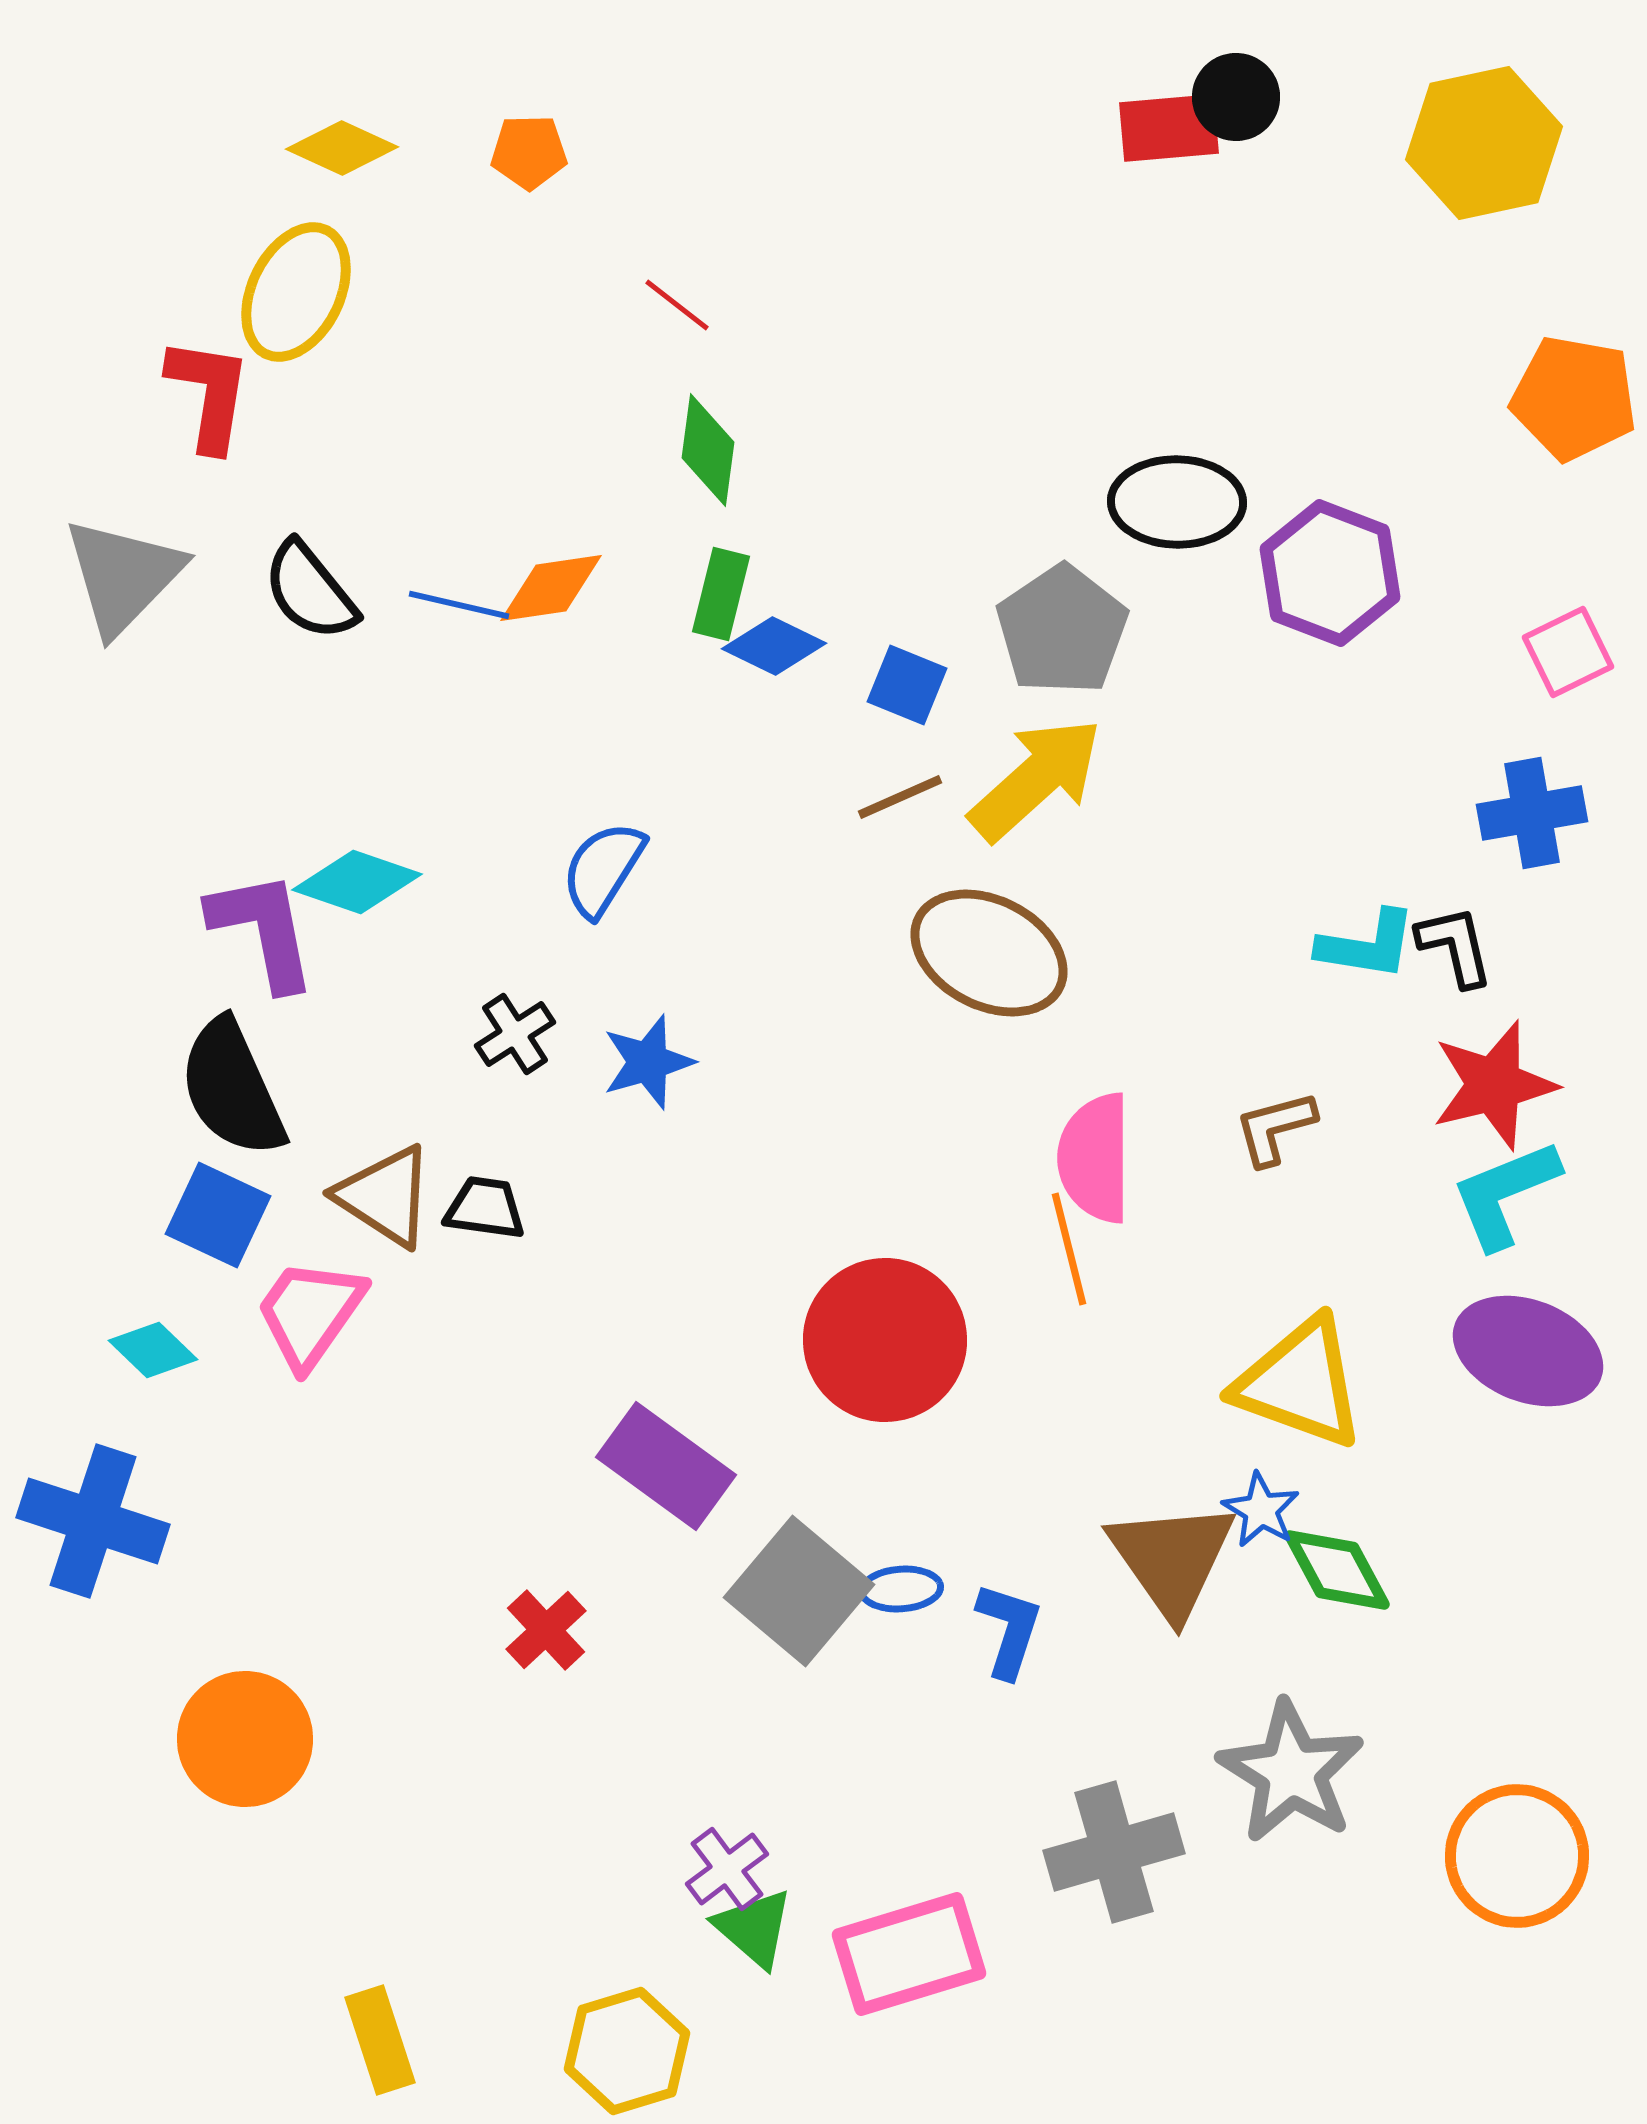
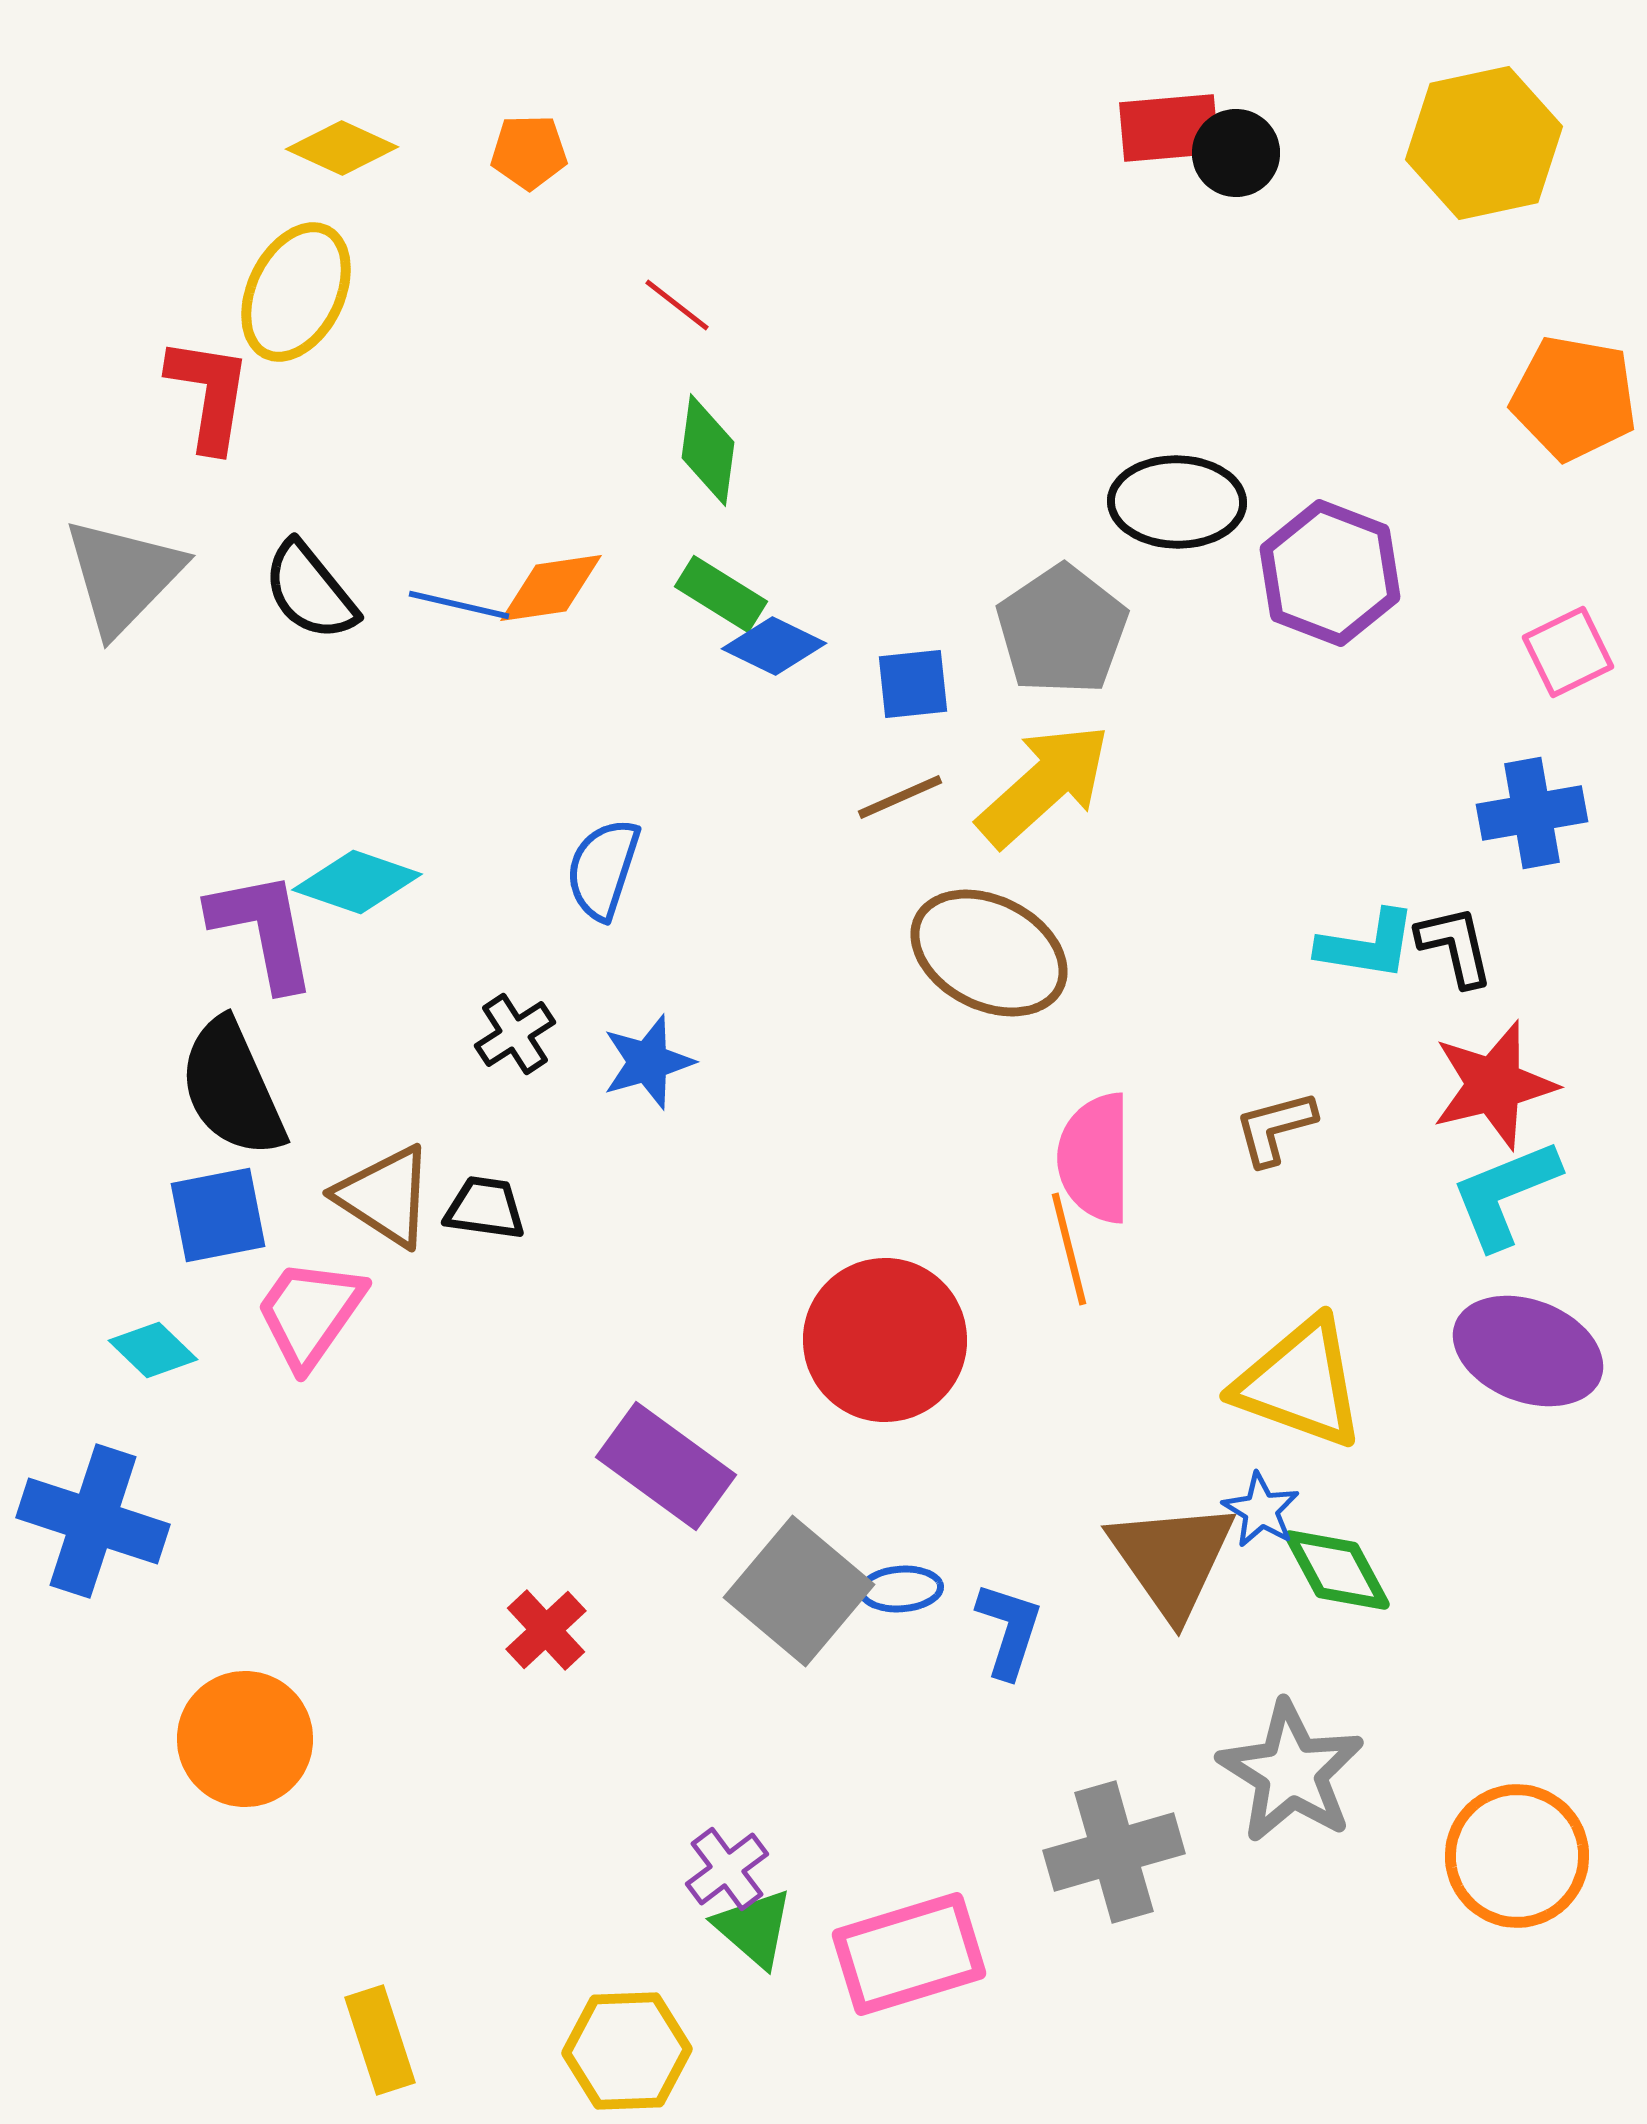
black circle at (1236, 97): moved 56 px down
green rectangle at (721, 594): rotated 72 degrees counterclockwise
blue square at (907, 685): moved 6 px right, 1 px up; rotated 28 degrees counterclockwise
yellow arrow at (1036, 779): moved 8 px right, 6 px down
blue semicircle at (603, 869): rotated 14 degrees counterclockwise
blue square at (218, 1215): rotated 36 degrees counterclockwise
yellow hexagon at (627, 2051): rotated 15 degrees clockwise
